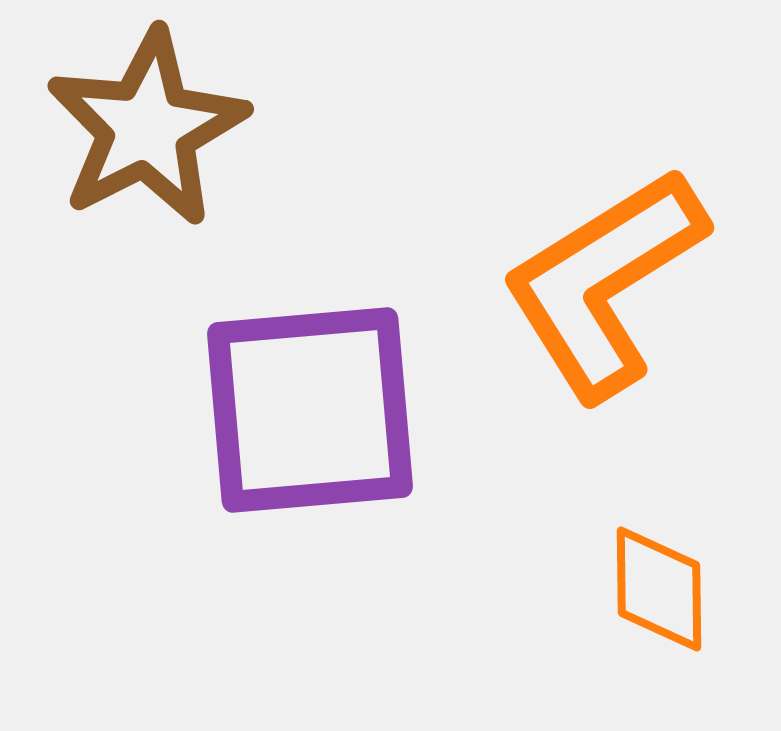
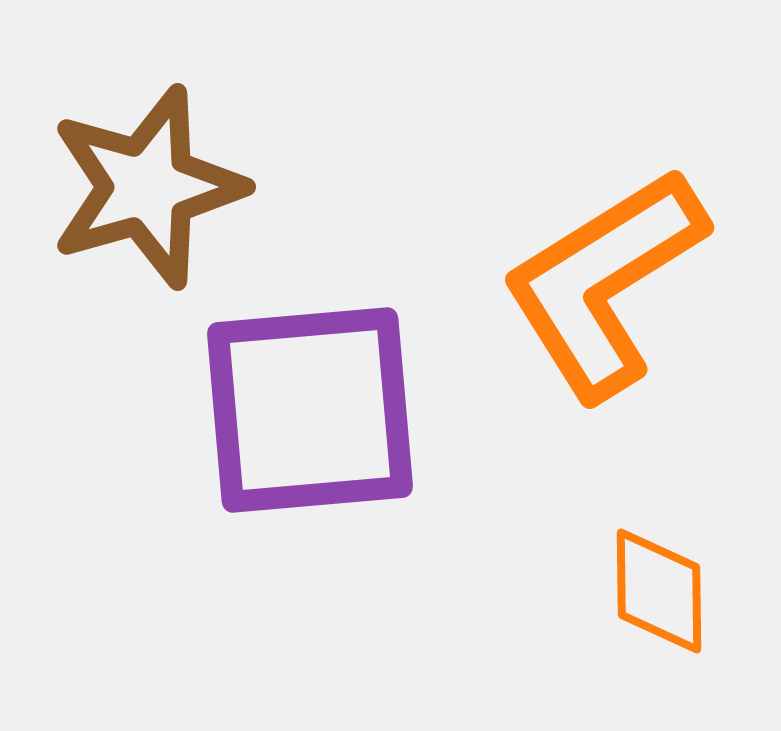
brown star: moved 59 px down; rotated 11 degrees clockwise
orange diamond: moved 2 px down
